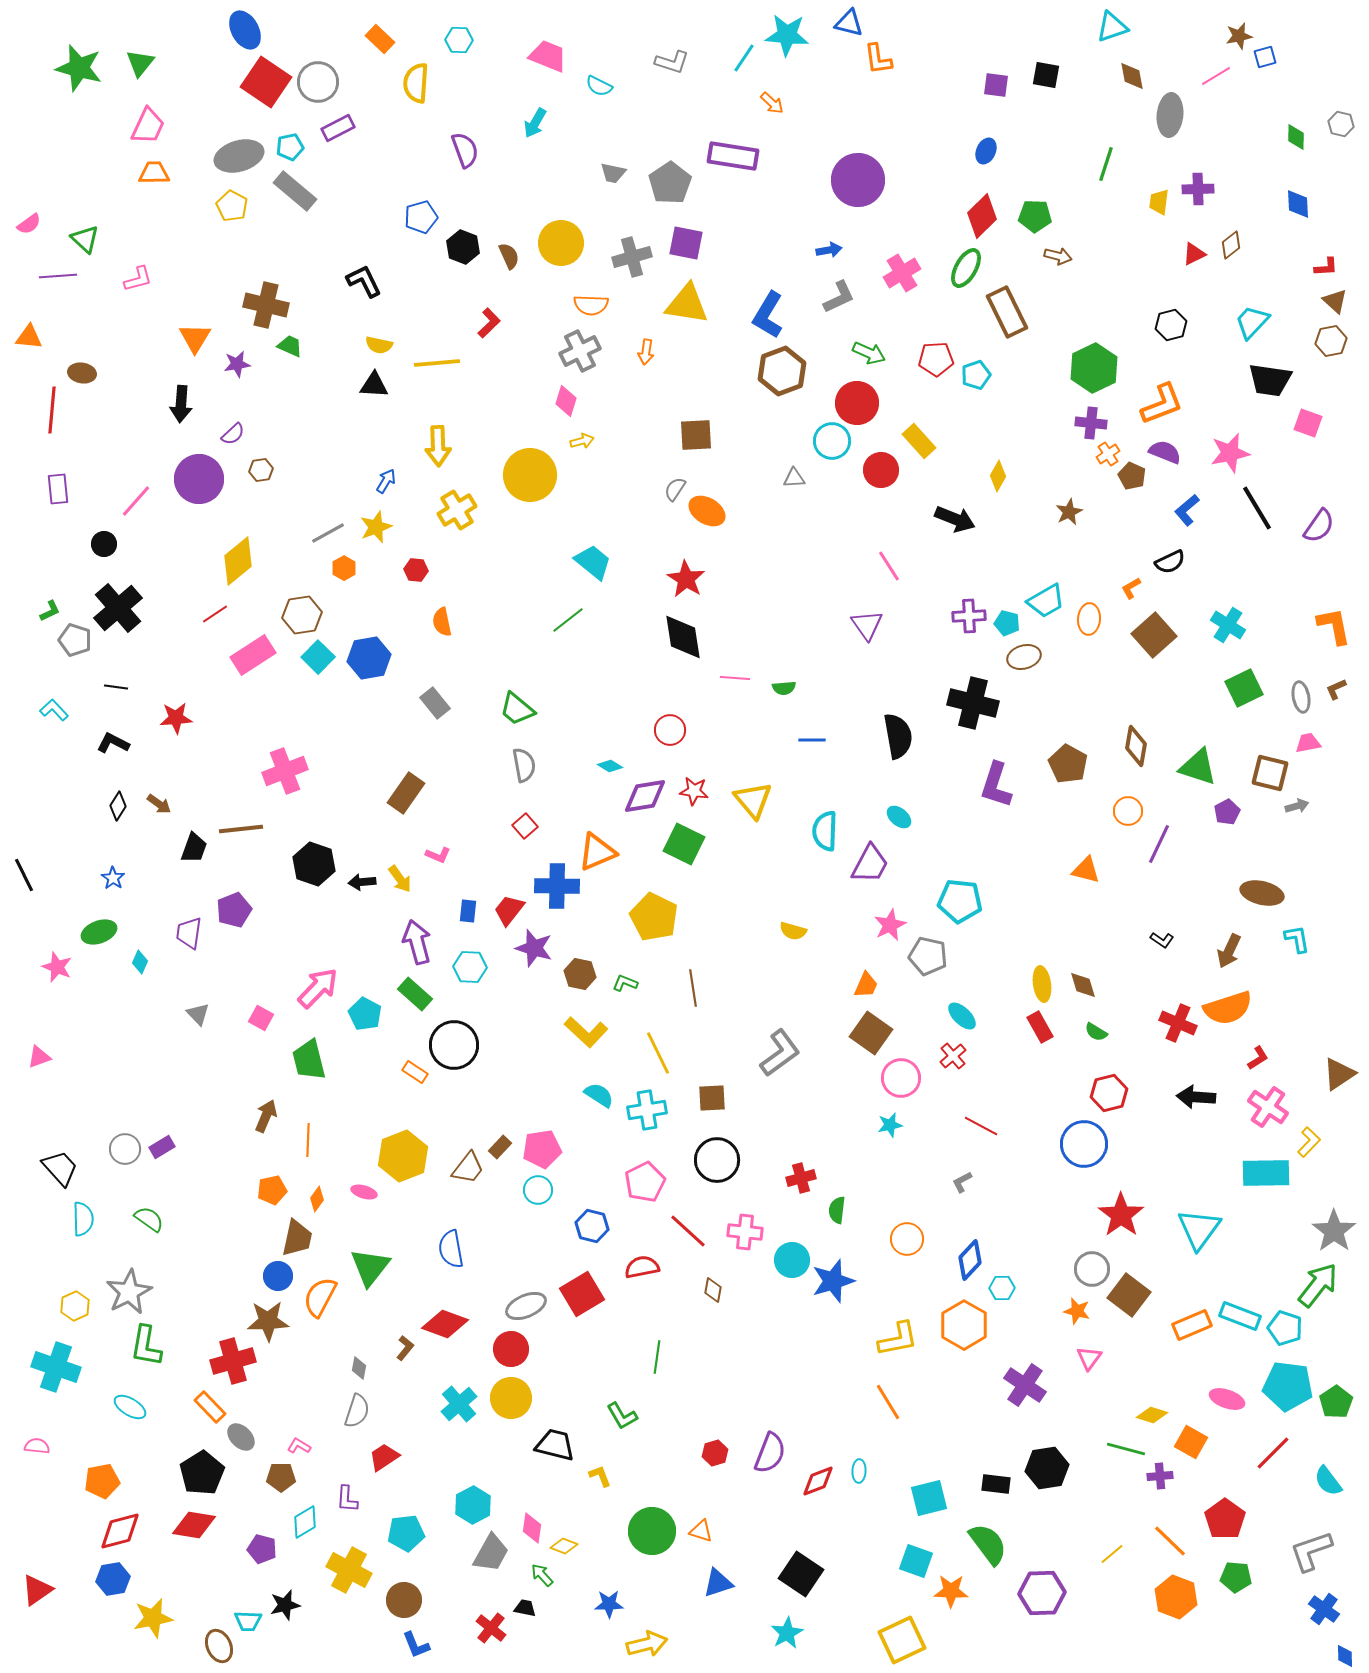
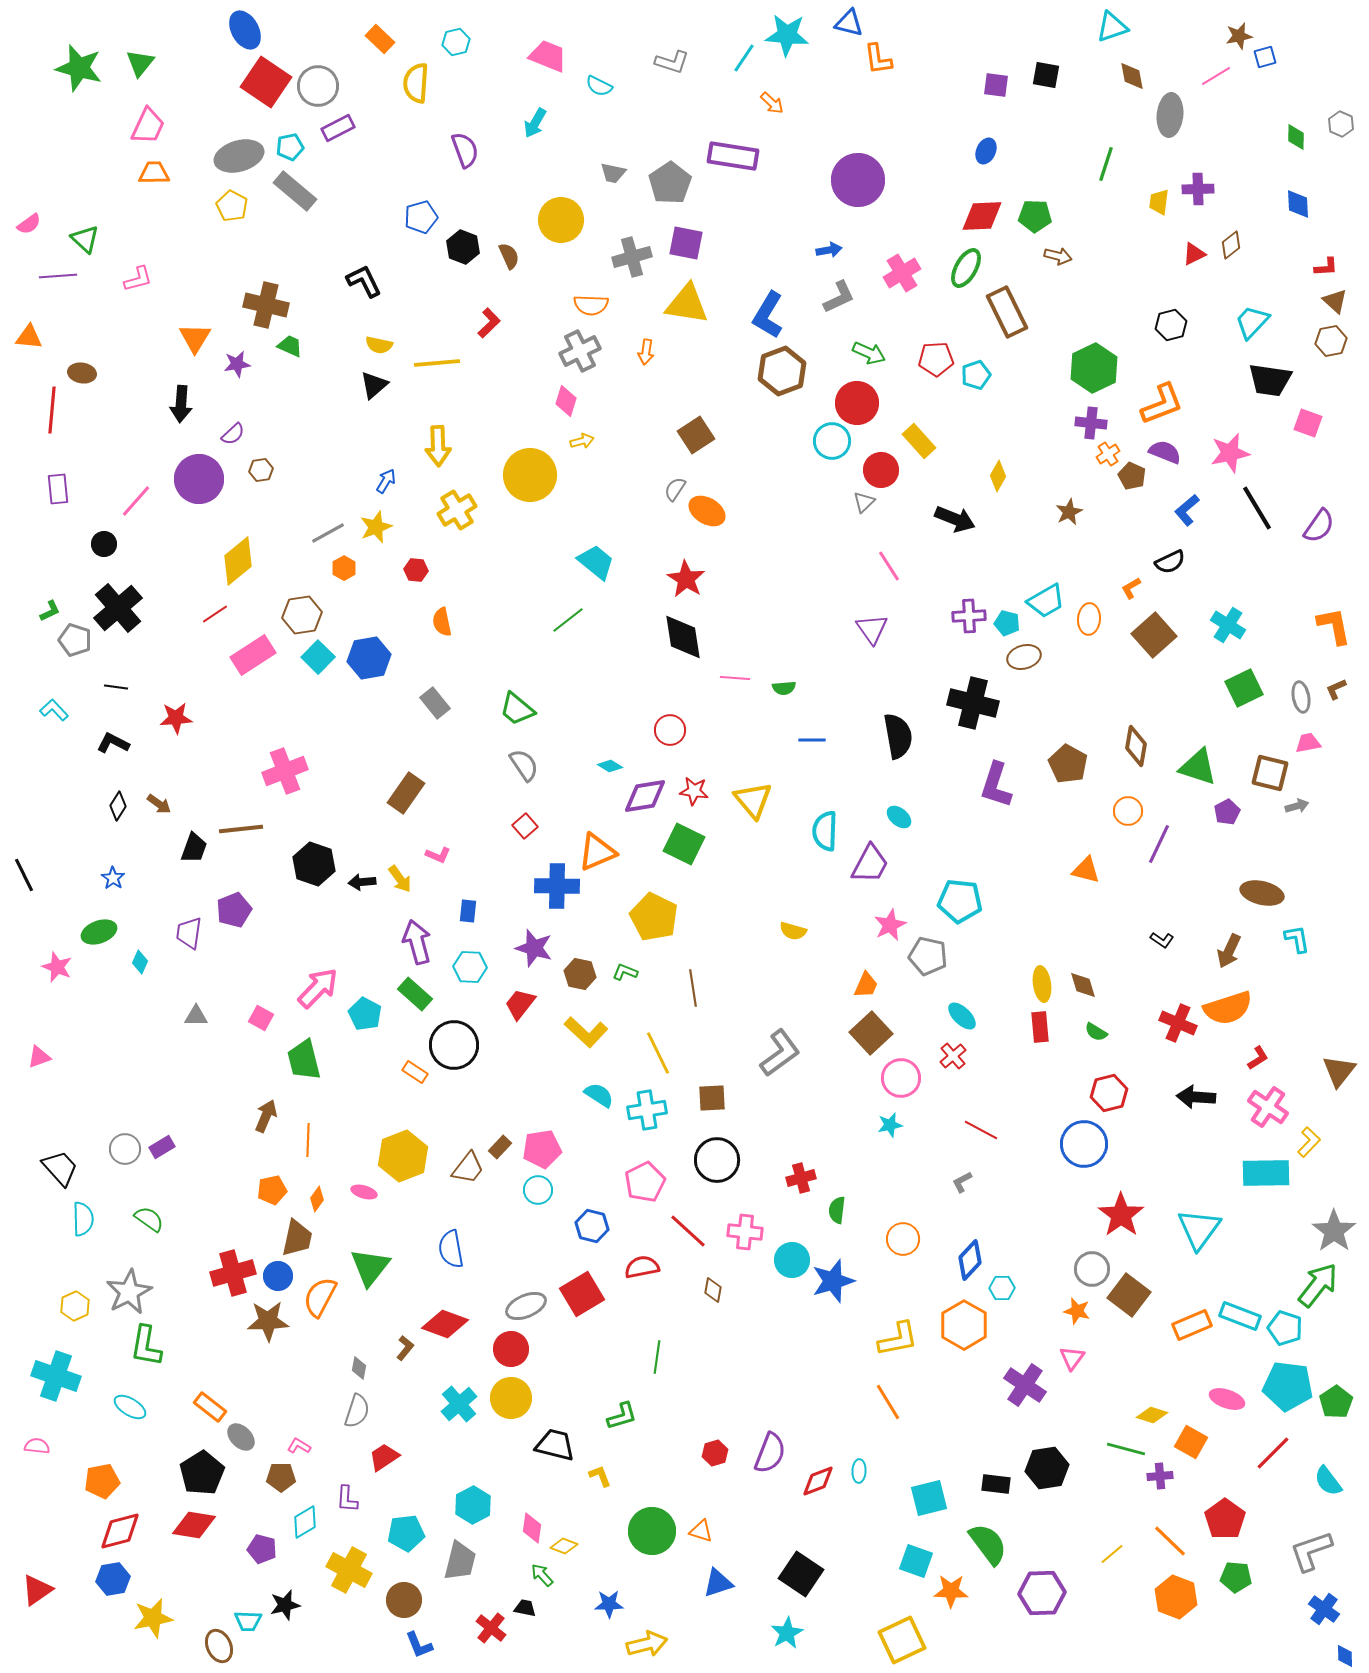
cyan hexagon at (459, 40): moved 3 px left, 2 px down; rotated 16 degrees counterclockwise
gray circle at (318, 82): moved 4 px down
gray hexagon at (1341, 124): rotated 10 degrees clockwise
red diamond at (982, 216): rotated 42 degrees clockwise
yellow circle at (561, 243): moved 23 px up
black triangle at (374, 385): rotated 44 degrees counterclockwise
brown square at (696, 435): rotated 30 degrees counterclockwise
gray triangle at (794, 478): moved 70 px right, 24 px down; rotated 40 degrees counterclockwise
cyan trapezoid at (593, 562): moved 3 px right
purple triangle at (867, 625): moved 5 px right, 4 px down
gray semicircle at (524, 765): rotated 24 degrees counterclockwise
red trapezoid at (509, 910): moved 11 px right, 94 px down
green L-shape at (625, 983): moved 11 px up
gray triangle at (198, 1014): moved 2 px left, 2 px down; rotated 45 degrees counterclockwise
red rectangle at (1040, 1027): rotated 24 degrees clockwise
brown square at (871, 1033): rotated 12 degrees clockwise
green trapezoid at (309, 1060): moved 5 px left
brown triangle at (1339, 1074): moved 3 px up; rotated 18 degrees counterclockwise
red line at (981, 1126): moved 4 px down
orange circle at (907, 1239): moved 4 px left
pink triangle at (1089, 1358): moved 17 px left
red cross at (233, 1361): moved 88 px up
cyan cross at (56, 1367): moved 9 px down
orange rectangle at (210, 1407): rotated 8 degrees counterclockwise
green L-shape at (622, 1416): rotated 76 degrees counterclockwise
gray trapezoid at (491, 1553): moved 31 px left, 8 px down; rotated 15 degrees counterclockwise
blue L-shape at (416, 1645): moved 3 px right
